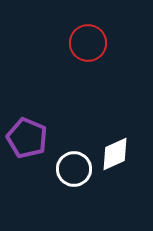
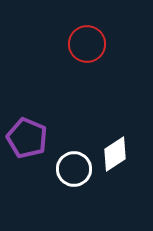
red circle: moved 1 px left, 1 px down
white diamond: rotated 9 degrees counterclockwise
